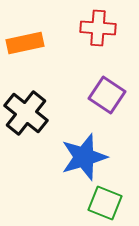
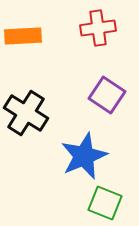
red cross: rotated 12 degrees counterclockwise
orange rectangle: moved 2 px left, 7 px up; rotated 9 degrees clockwise
black cross: rotated 6 degrees counterclockwise
blue star: moved 1 px up; rotated 6 degrees counterclockwise
